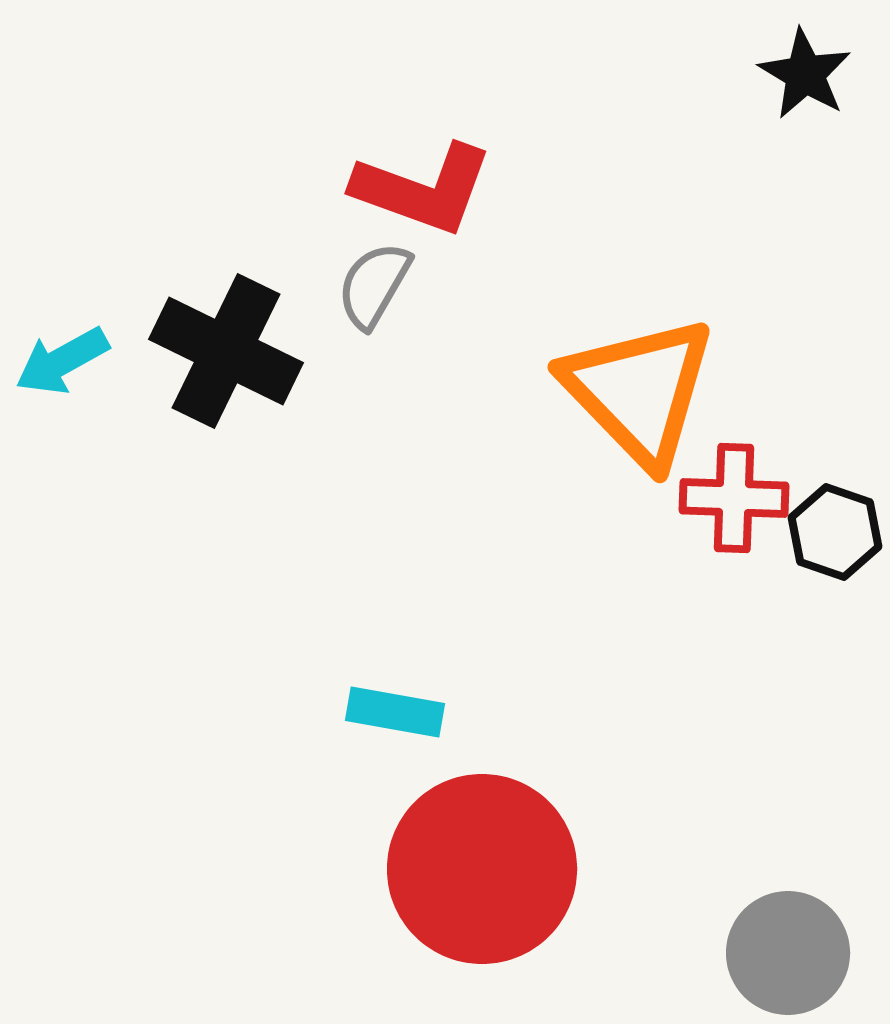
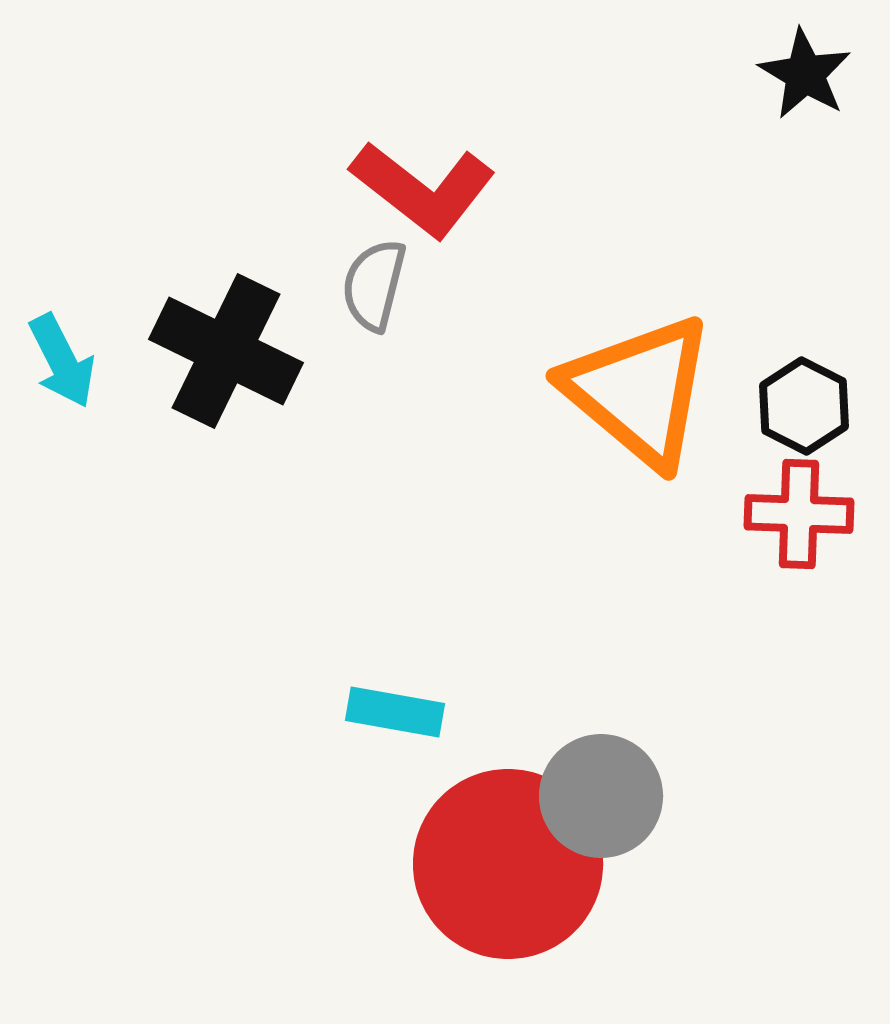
red L-shape: rotated 18 degrees clockwise
gray semicircle: rotated 16 degrees counterclockwise
cyan arrow: rotated 88 degrees counterclockwise
orange triangle: rotated 6 degrees counterclockwise
red cross: moved 65 px right, 16 px down
black hexagon: moved 31 px left, 126 px up; rotated 8 degrees clockwise
red circle: moved 26 px right, 5 px up
gray circle: moved 187 px left, 157 px up
